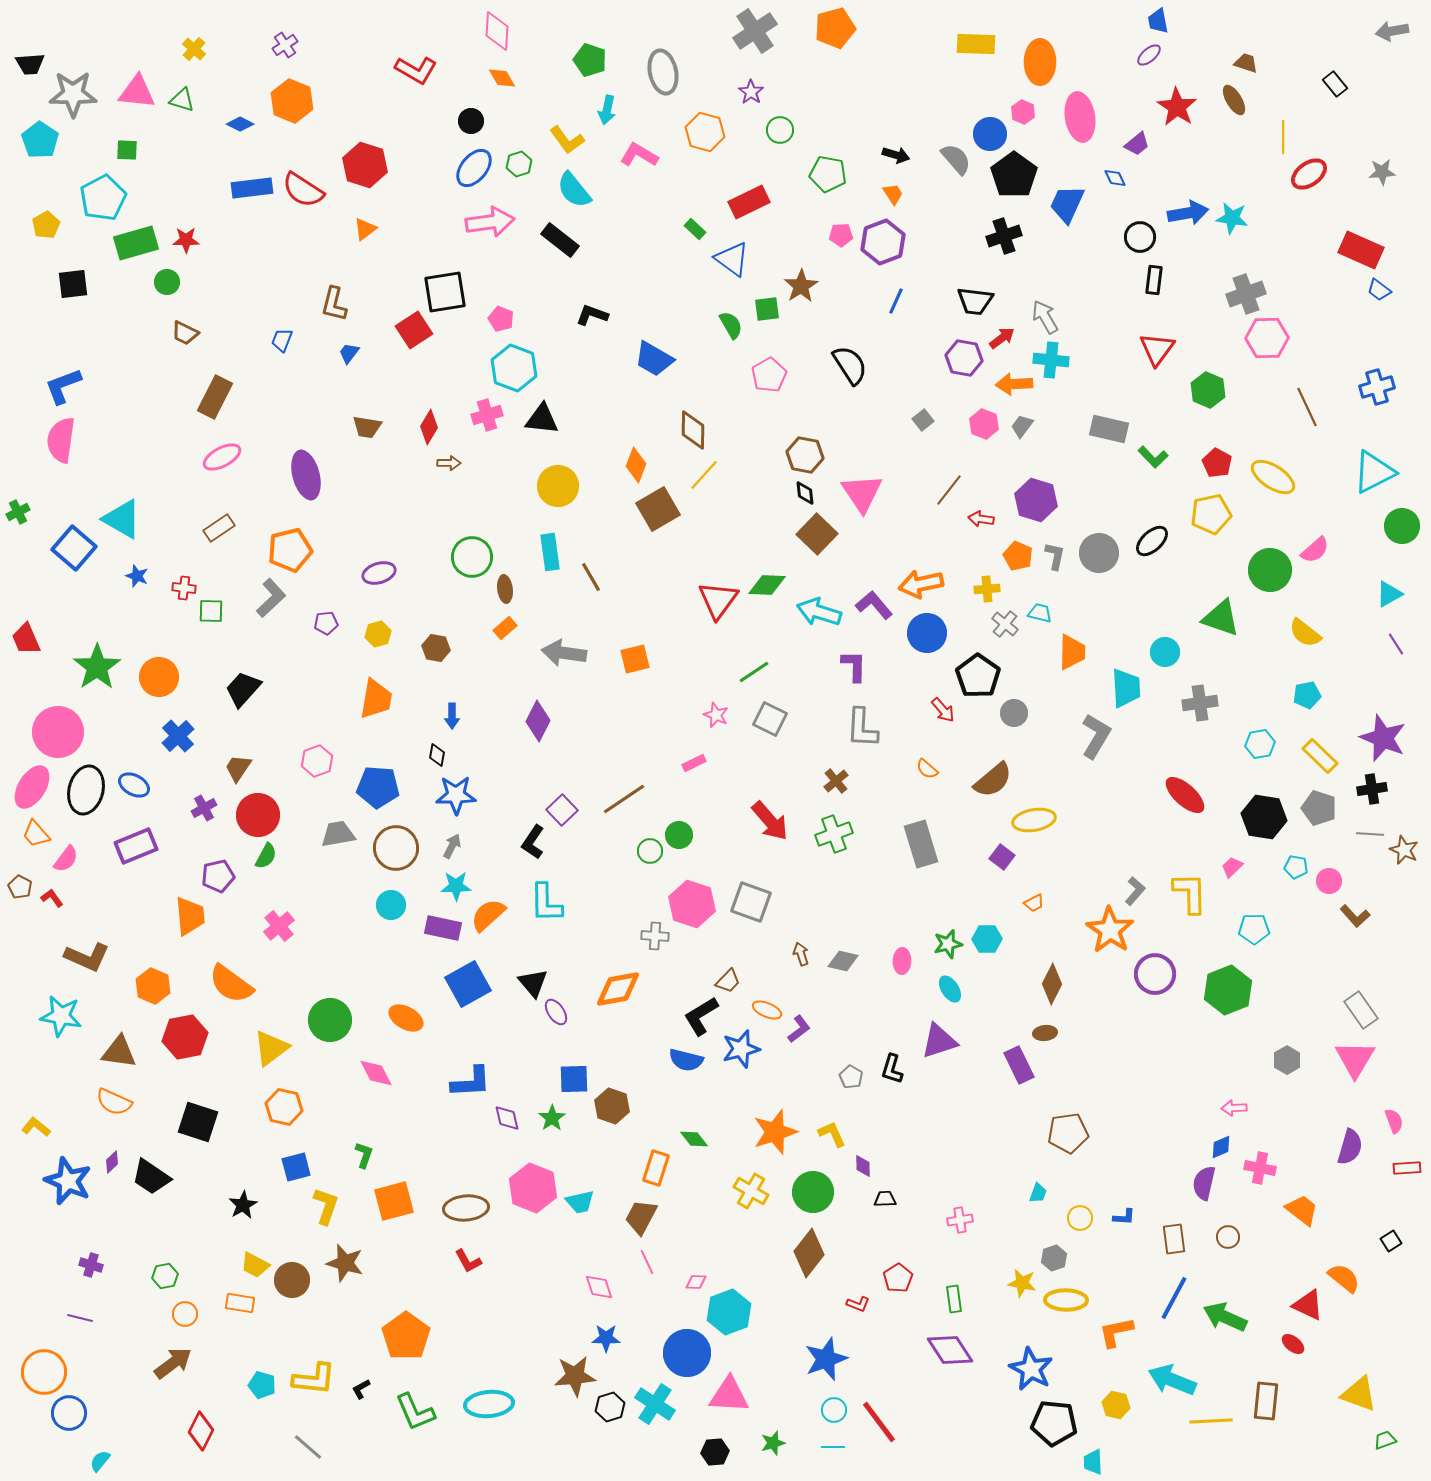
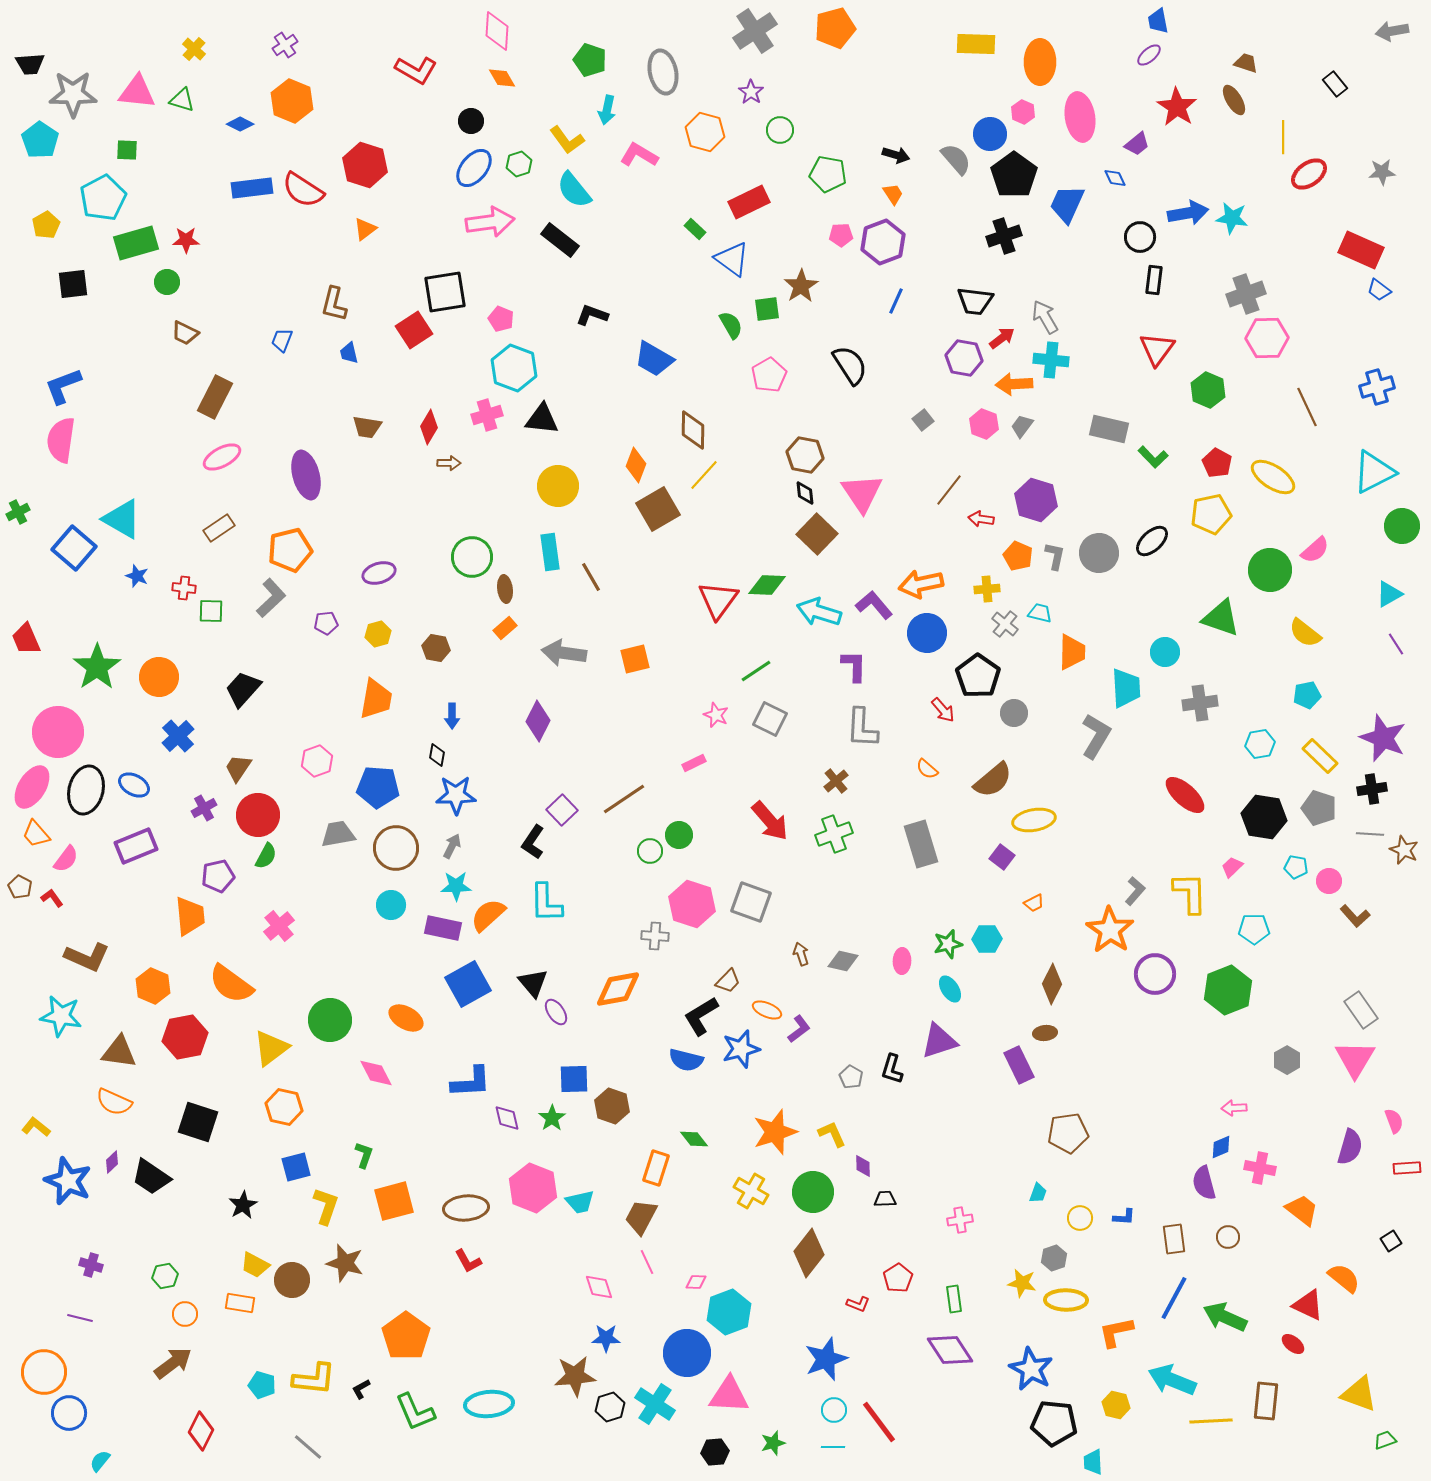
blue trapezoid at (349, 353): rotated 50 degrees counterclockwise
green line at (754, 672): moved 2 px right, 1 px up
purple semicircle at (1204, 1183): rotated 28 degrees counterclockwise
